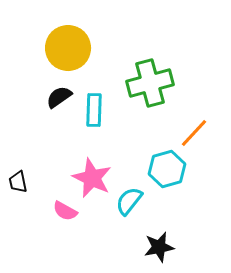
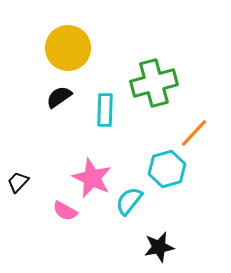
green cross: moved 4 px right
cyan rectangle: moved 11 px right
black trapezoid: rotated 55 degrees clockwise
